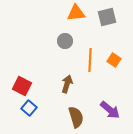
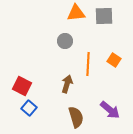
gray square: moved 3 px left, 1 px up; rotated 12 degrees clockwise
orange line: moved 2 px left, 4 px down
